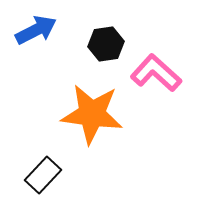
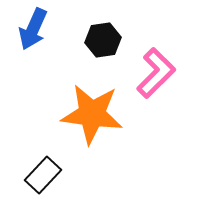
blue arrow: moved 3 px left, 1 px up; rotated 141 degrees clockwise
black hexagon: moved 3 px left, 4 px up
pink L-shape: rotated 93 degrees clockwise
